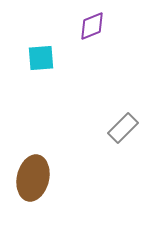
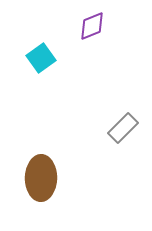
cyan square: rotated 32 degrees counterclockwise
brown ellipse: moved 8 px right; rotated 12 degrees counterclockwise
